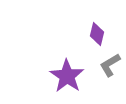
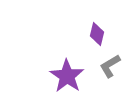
gray L-shape: moved 1 px down
